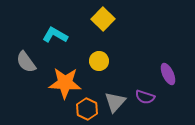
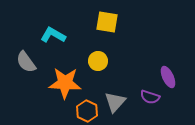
yellow square: moved 4 px right, 3 px down; rotated 35 degrees counterclockwise
cyan L-shape: moved 2 px left
yellow circle: moved 1 px left
purple ellipse: moved 3 px down
purple semicircle: moved 5 px right
orange hexagon: moved 2 px down
